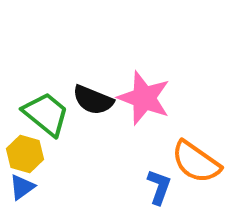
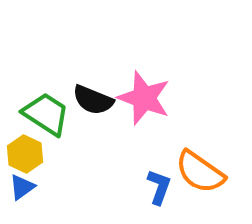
green trapezoid: rotated 6 degrees counterclockwise
yellow hexagon: rotated 9 degrees clockwise
orange semicircle: moved 4 px right, 10 px down
